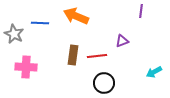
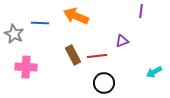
brown rectangle: rotated 36 degrees counterclockwise
